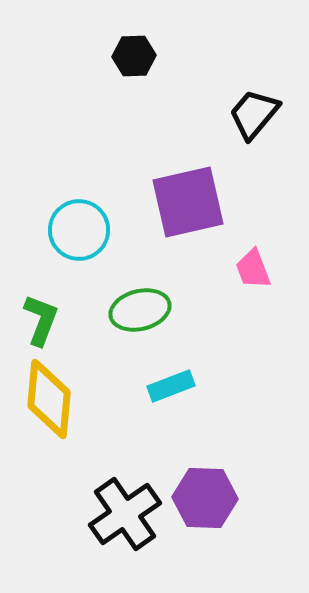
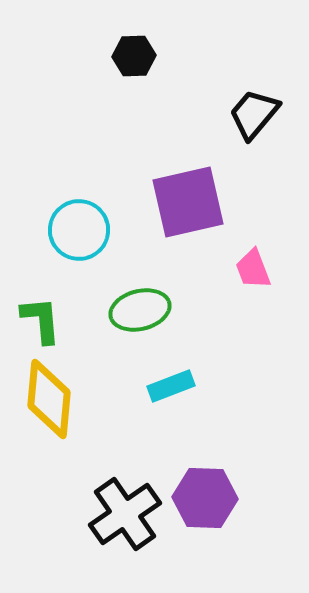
green L-shape: rotated 26 degrees counterclockwise
